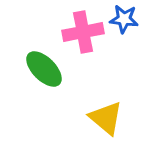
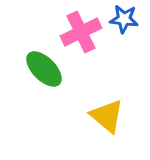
pink cross: moved 2 px left; rotated 15 degrees counterclockwise
yellow triangle: moved 1 px right, 2 px up
